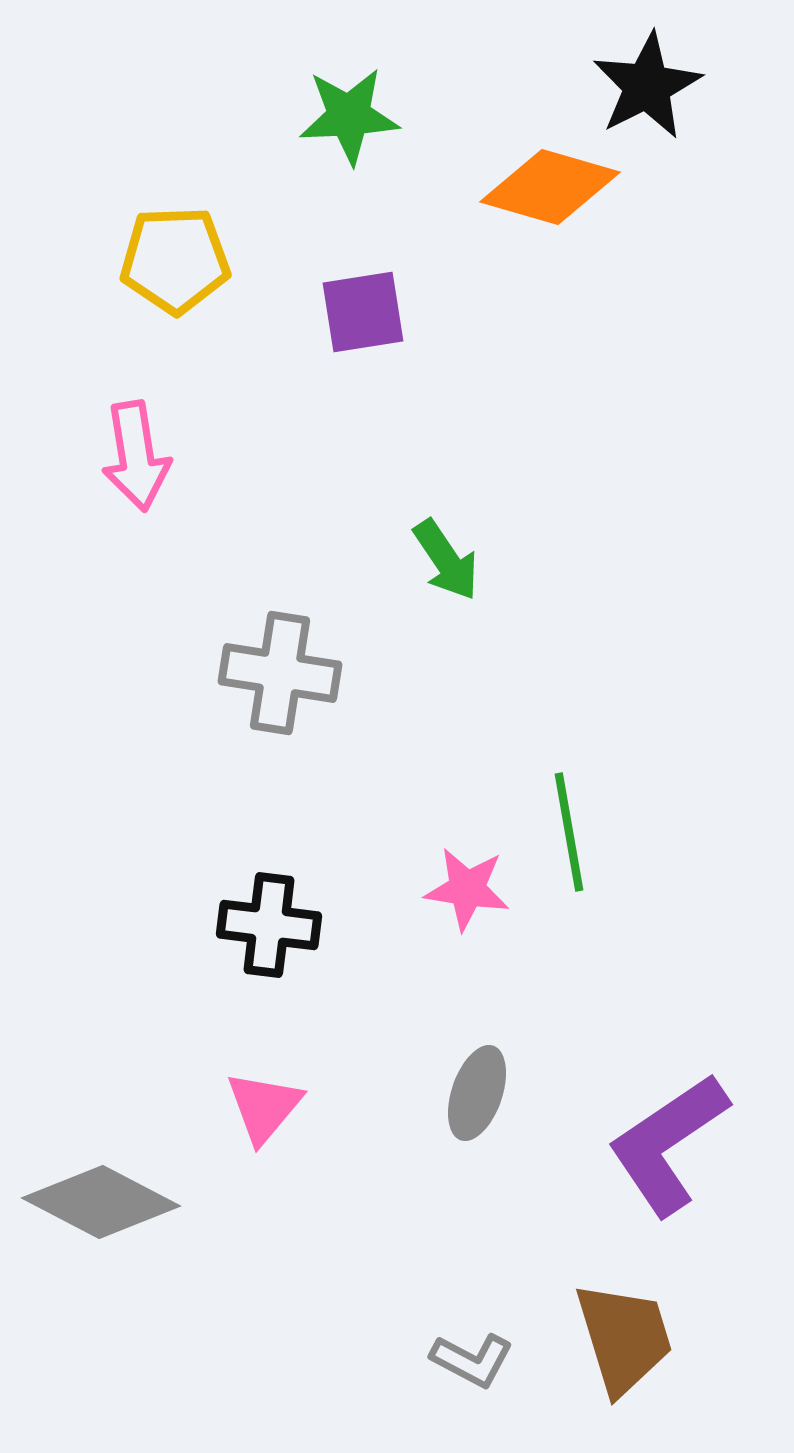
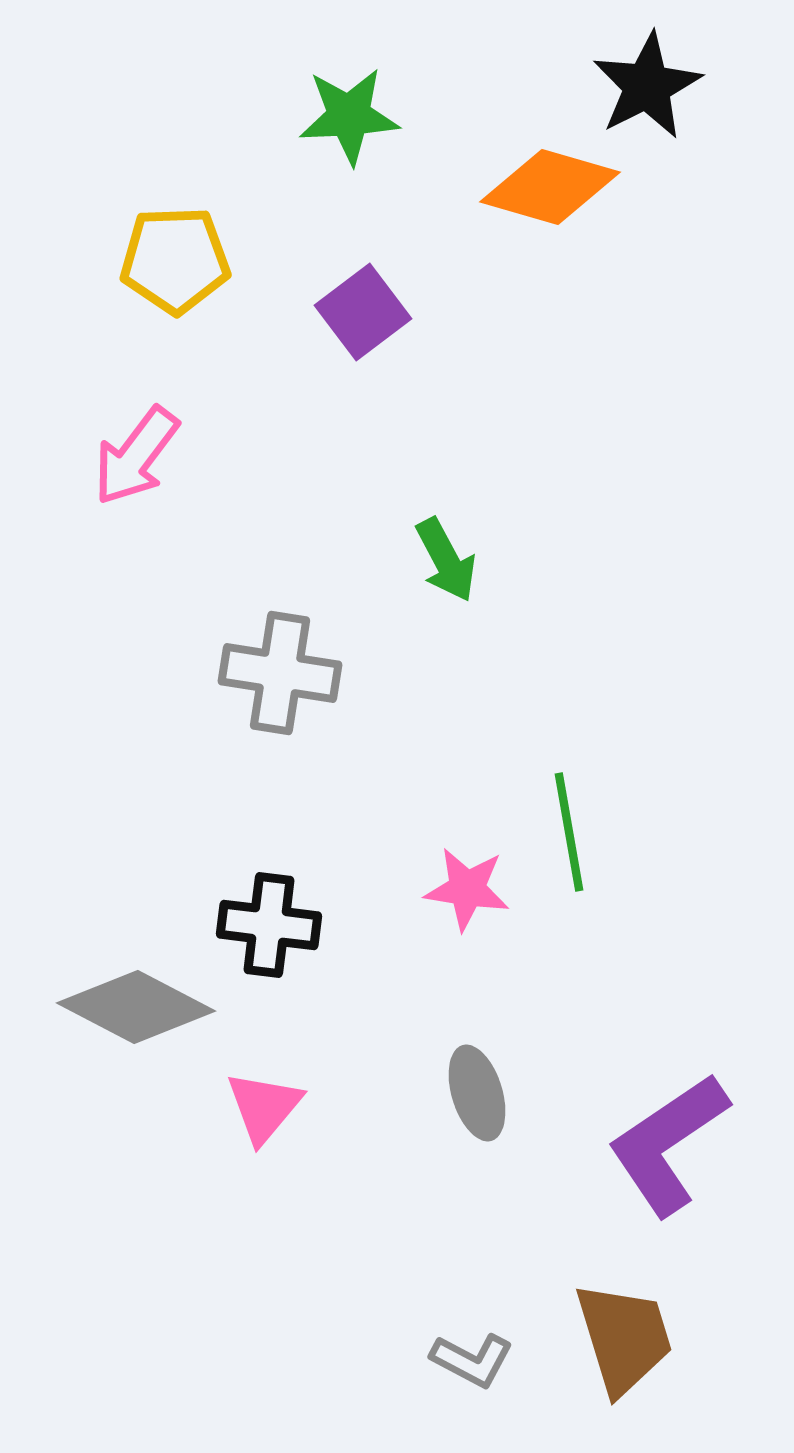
purple square: rotated 28 degrees counterclockwise
pink arrow: rotated 46 degrees clockwise
green arrow: rotated 6 degrees clockwise
gray ellipse: rotated 36 degrees counterclockwise
gray diamond: moved 35 px right, 195 px up
